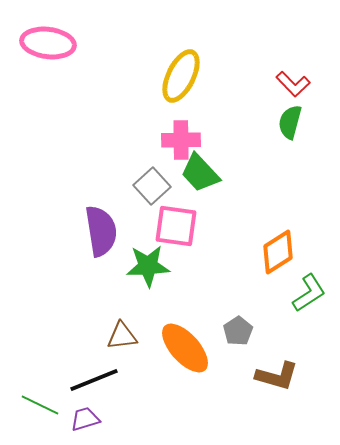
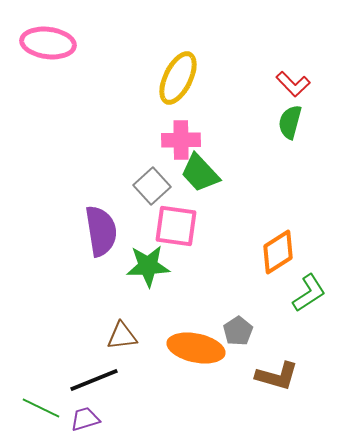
yellow ellipse: moved 3 px left, 2 px down
orange ellipse: moved 11 px right; rotated 36 degrees counterclockwise
green line: moved 1 px right, 3 px down
